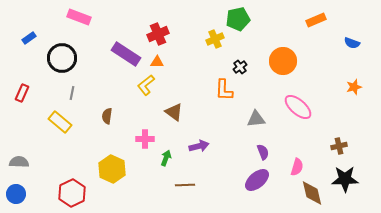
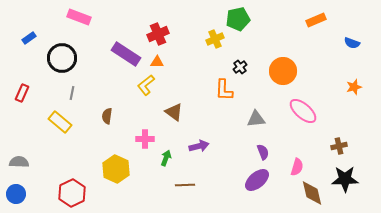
orange circle: moved 10 px down
pink ellipse: moved 5 px right, 4 px down
yellow hexagon: moved 4 px right
